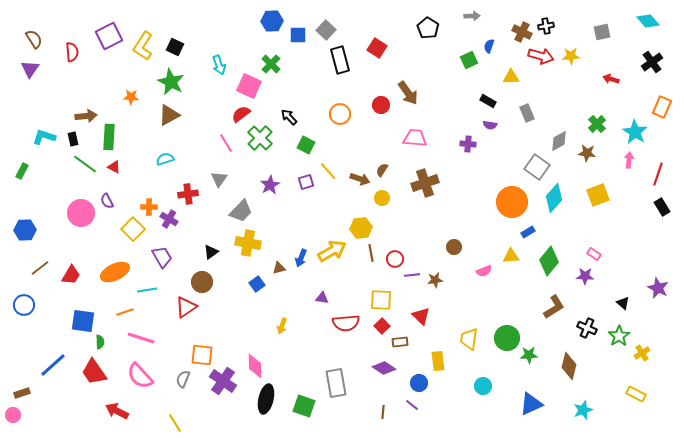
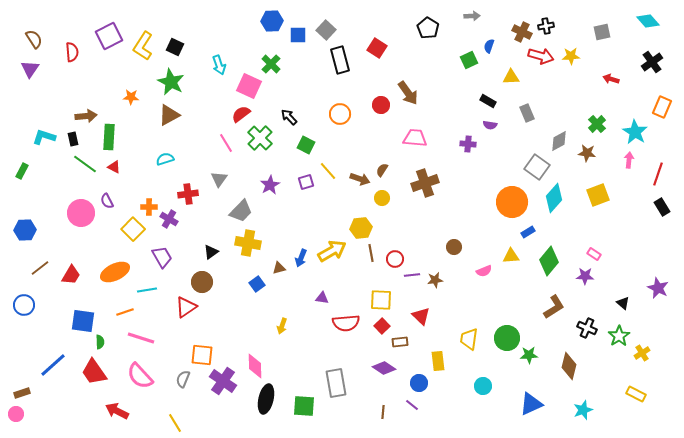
green square at (304, 406): rotated 15 degrees counterclockwise
pink circle at (13, 415): moved 3 px right, 1 px up
